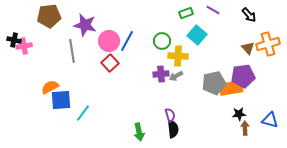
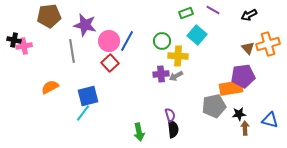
black arrow: rotated 105 degrees clockwise
gray pentagon: moved 23 px down
blue square: moved 27 px right, 4 px up; rotated 10 degrees counterclockwise
